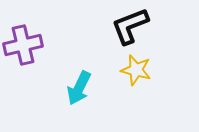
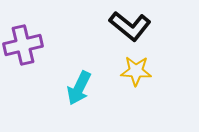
black L-shape: rotated 120 degrees counterclockwise
yellow star: moved 1 px down; rotated 12 degrees counterclockwise
